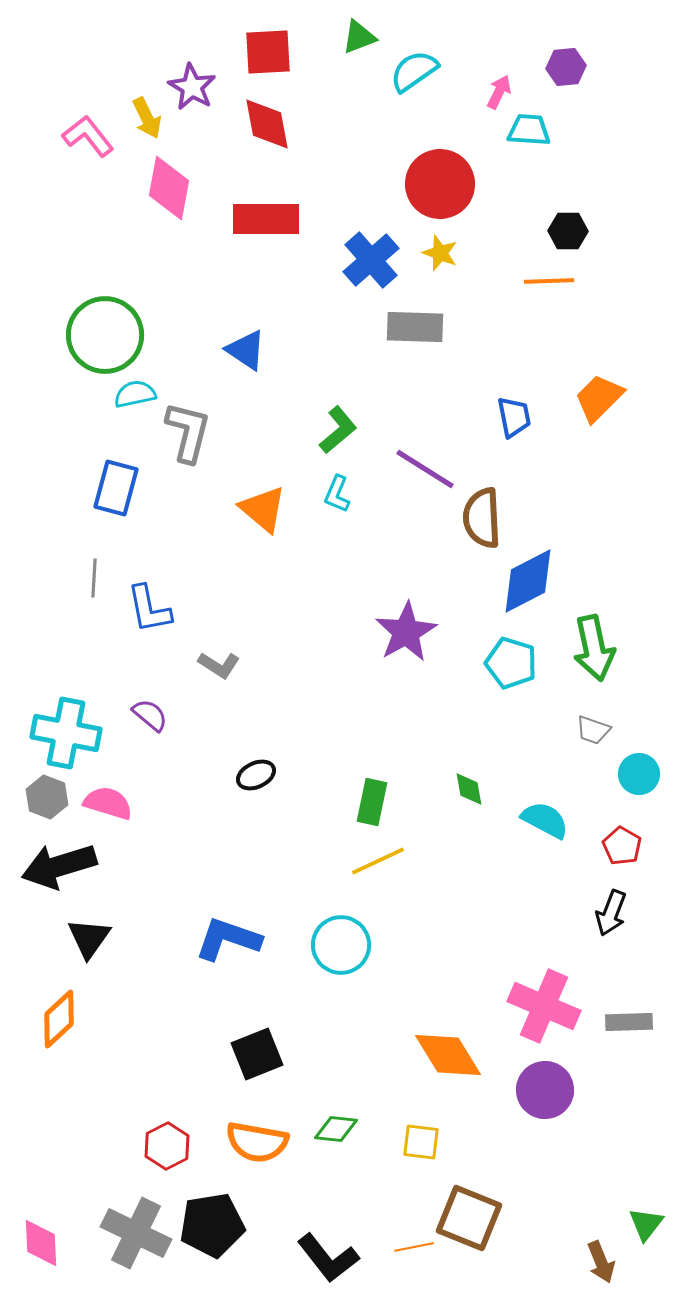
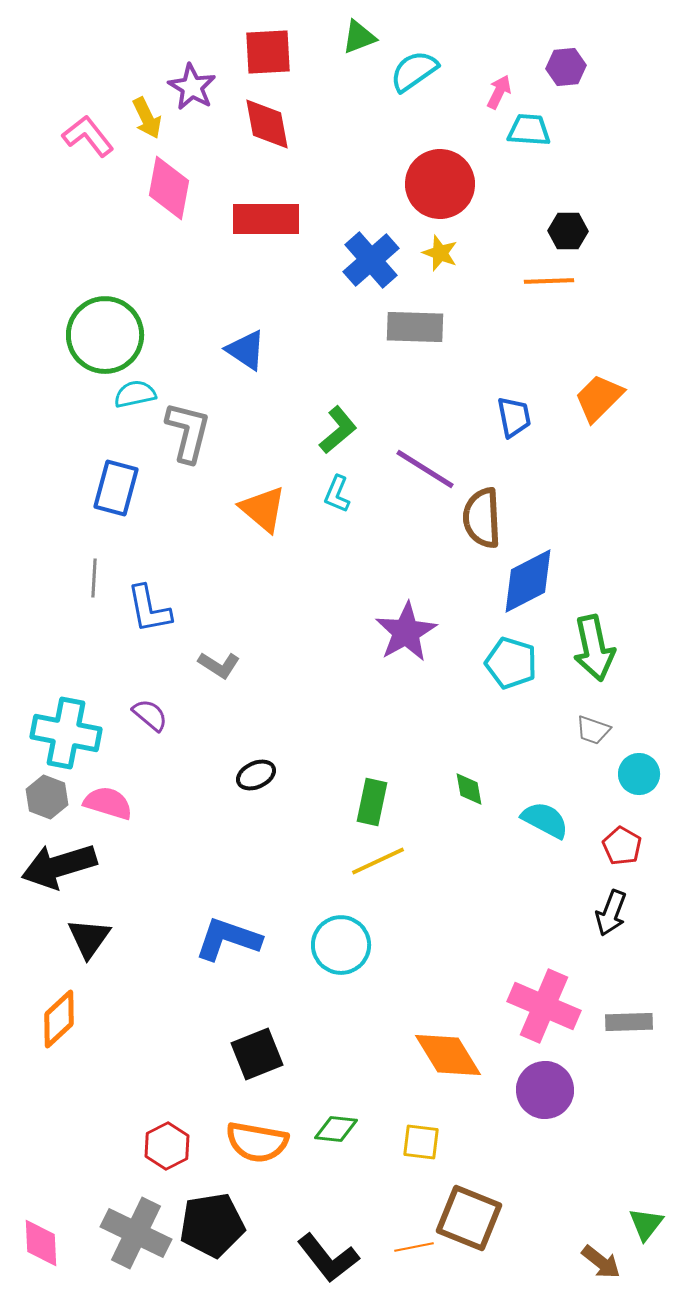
brown arrow at (601, 1262): rotated 30 degrees counterclockwise
